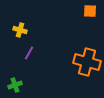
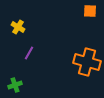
yellow cross: moved 2 px left, 3 px up; rotated 16 degrees clockwise
